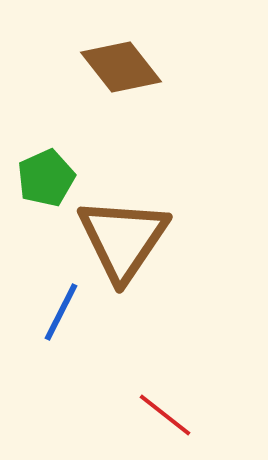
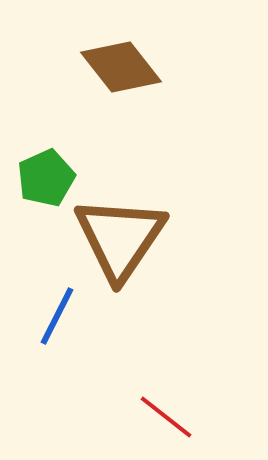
brown triangle: moved 3 px left, 1 px up
blue line: moved 4 px left, 4 px down
red line: moved 1 px right, 2 px down
